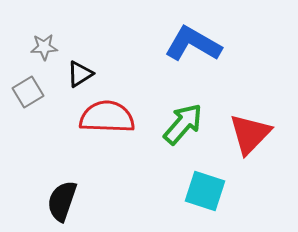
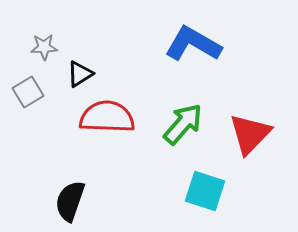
black semicircle: moved 8 px right
